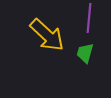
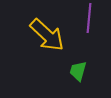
green trapezoid: moved 7 px left, 18 px down
